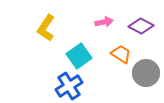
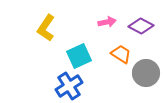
pink arrow: moved 3 px right
cyan square: rotated 10 degrees clockwise
